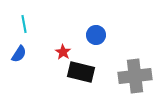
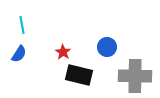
cyan line: moved 2 px left, 1 px down
blue circle: moved 11 px right, 12 px down
black rectangle: moved 2 px left, 3 px down
gray cross: rotated 8 degrees clockwise
